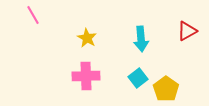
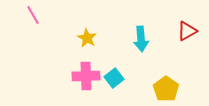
cyan square: moved 24 px left
